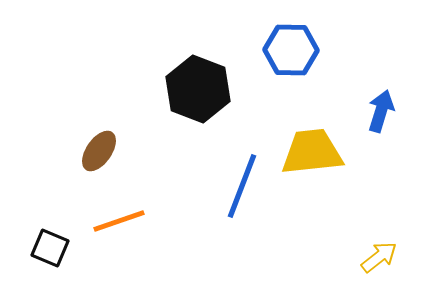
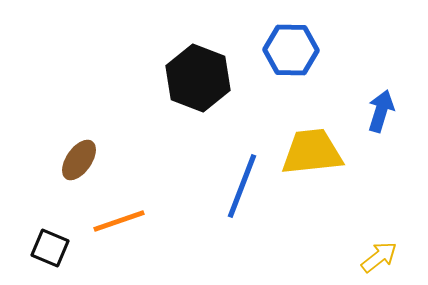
black hexagon: moved 11 px up
brown ellipse: moved 20 px left, 9 px down
